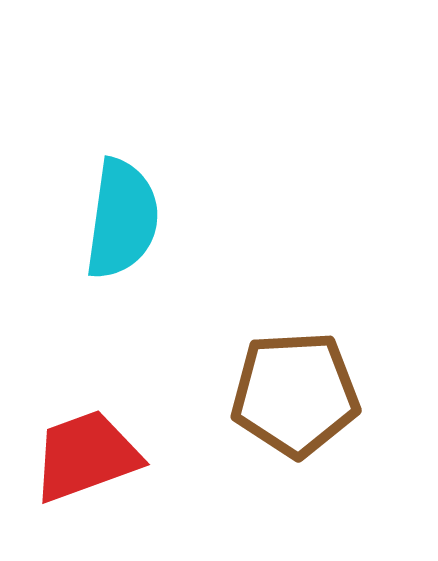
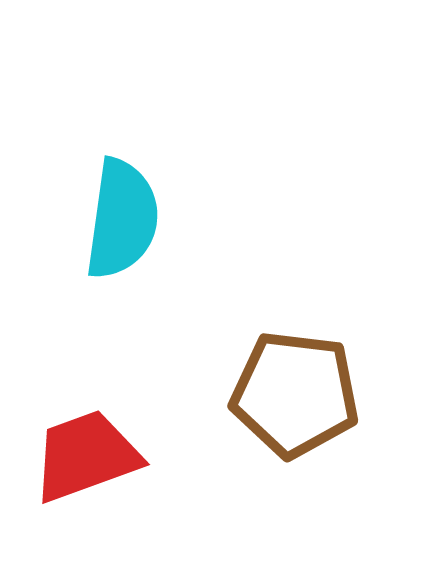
brown pentagon: rotated 10 degrees clockwise
